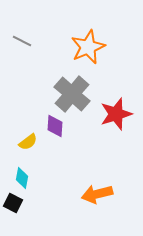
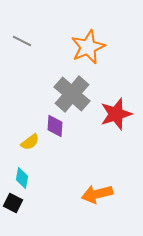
yellow semicircle: moved 2 px right
